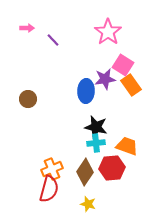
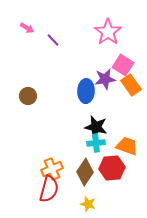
pink arrow: rotated 32 degrees clockwise
brown circle: moved 3 px up
